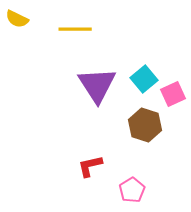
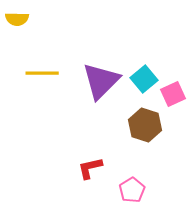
yellow semicircle: rotated 25 degrees counterclockwise
yellow line: moved 33 px left, 44 px down
purple triangle: moved 4 px right, 4 px up; rotated 18 degrees clockwise
red L-shape: moved 2 px down
